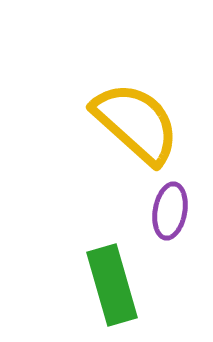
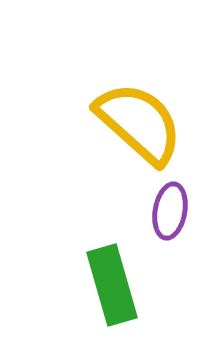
yellow semicircle: moved 3 px right
